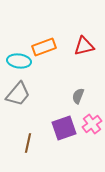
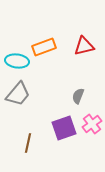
cyan ellipse: moved 2 px left
